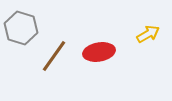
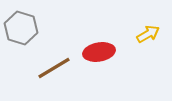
brown line: moved 12 px down; rotated 24 degrees clockwise
